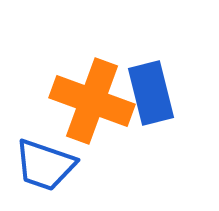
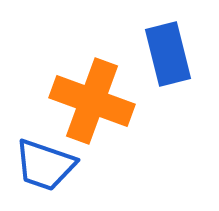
blue rectangle: moved 17 px right, 39 px up
